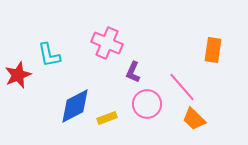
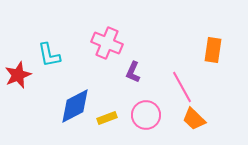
pink line: rotated 12 degrees clockwise
pink circle: moved 1 px left, 11 px down
